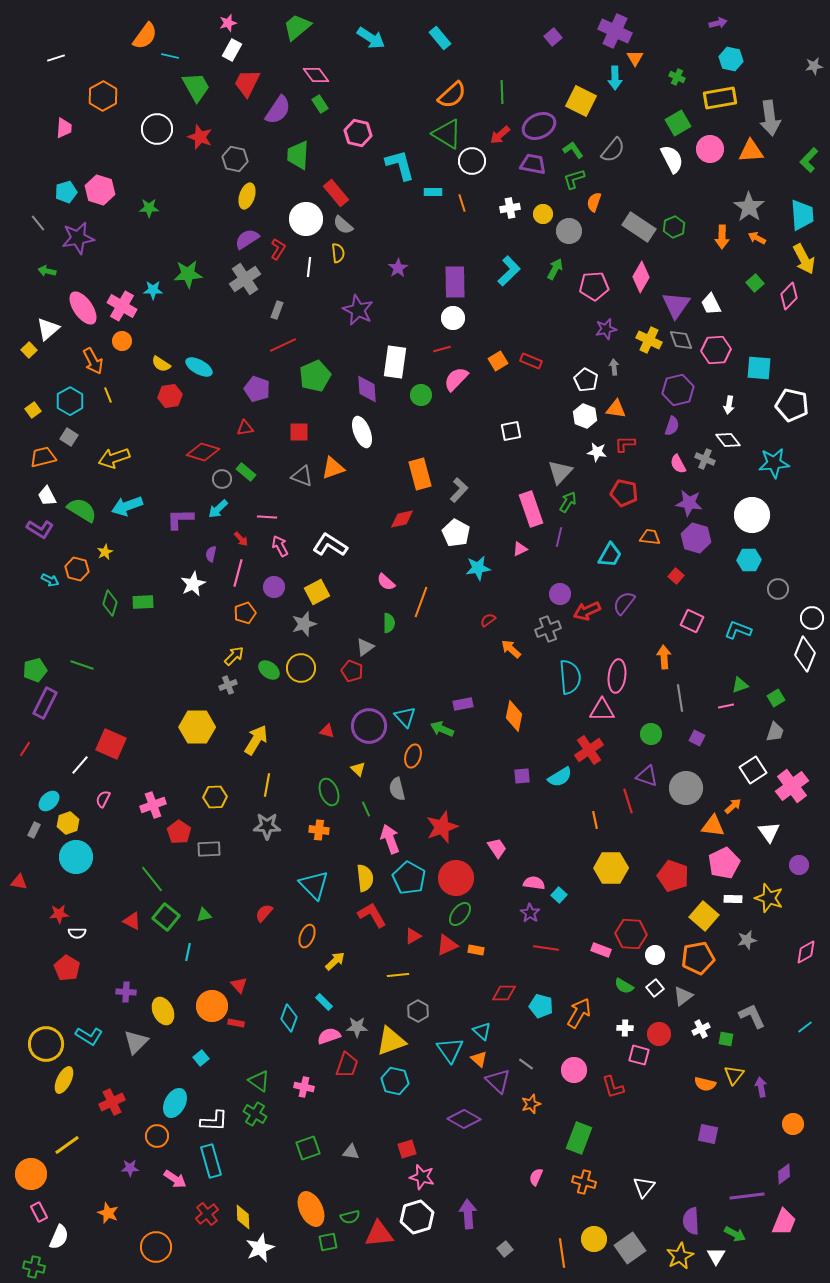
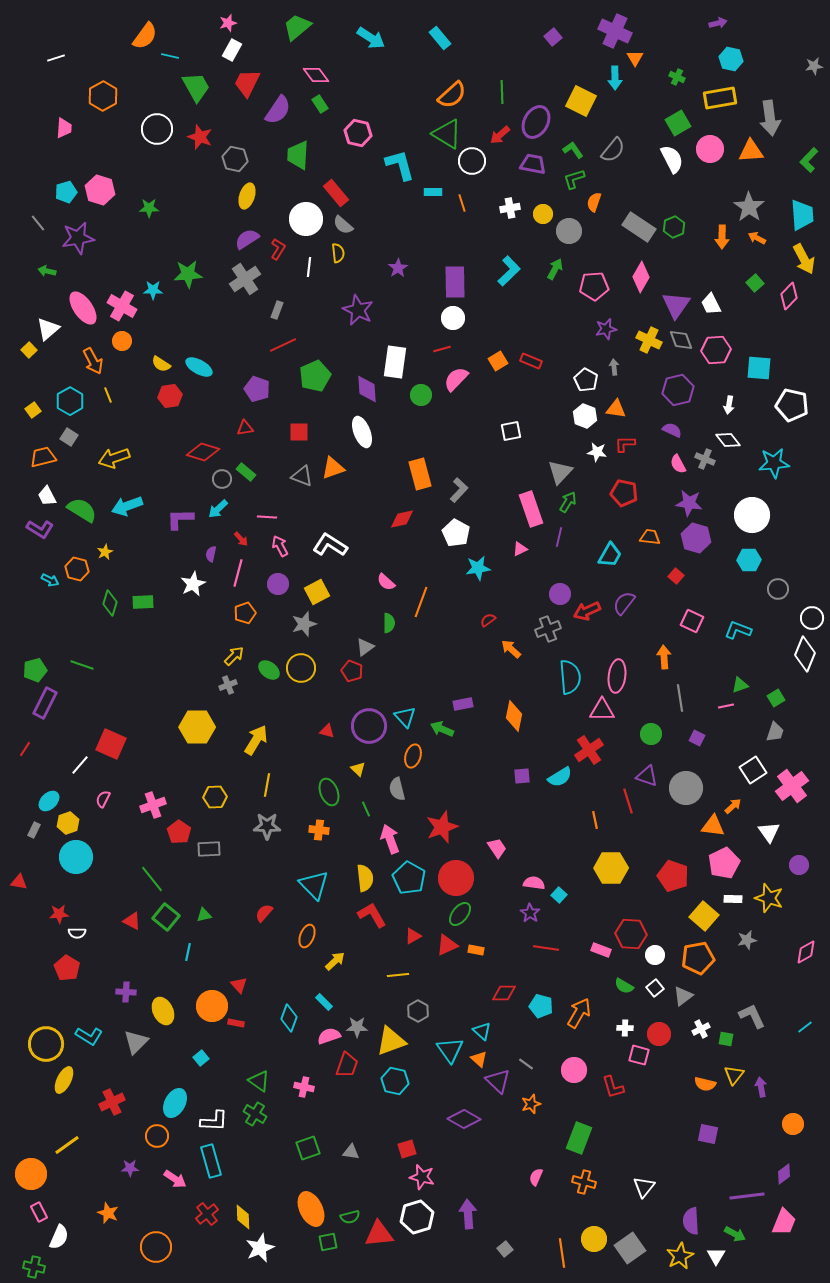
purple ellipse at (539, 126): moved 3 px left, 4 px up; rotated 36 degrees counterclockwise
purple semicircle at (672, 426): moved 4 px down; rotated 84 degrees counterclockwise
purple circle at (274, 587): moved 4 px right, 3 px up
